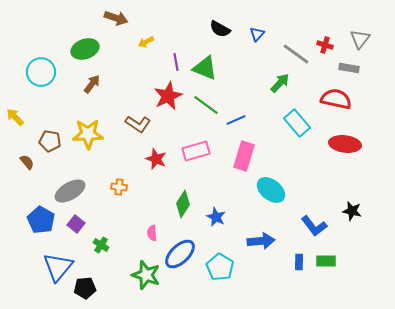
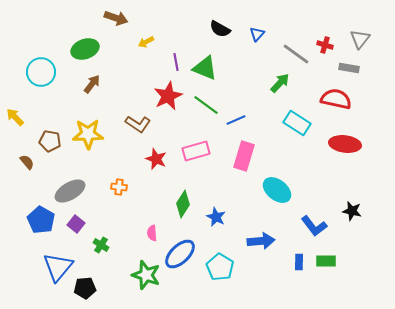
cyan rectangle at (297, 123): rotated 16 degrees counterclockwise
cyan ellipse at (271, 190): moved 6 px right
